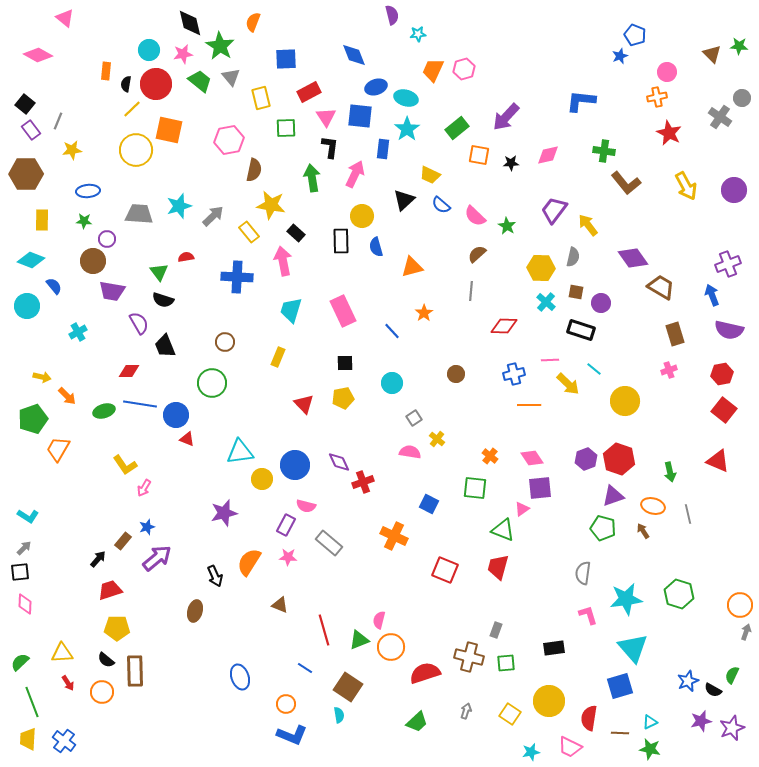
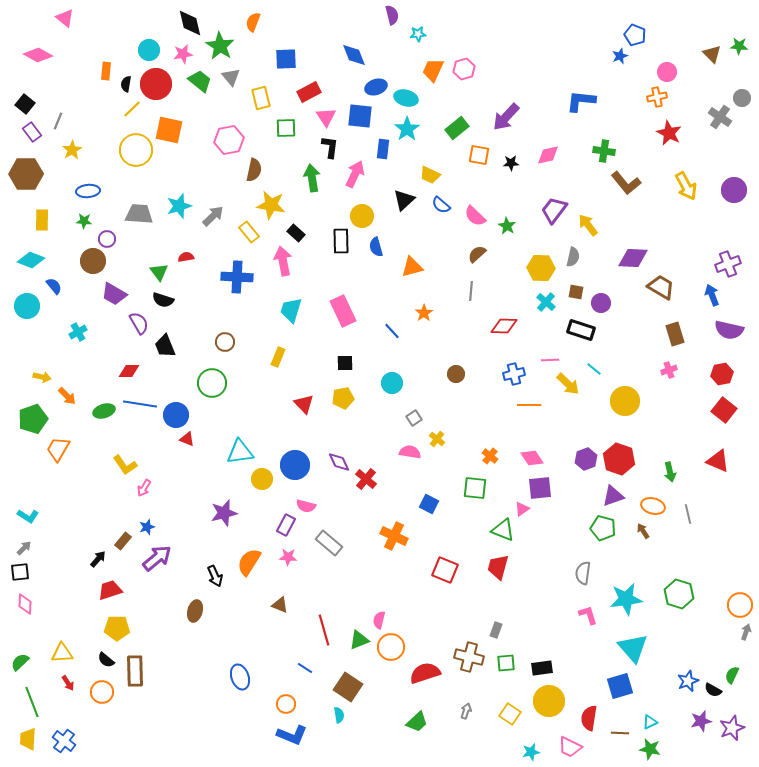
purple rectangle at (31, 130): moved 1 px right, 2 px down
yellow star at (72, 150): rotated 24 degrees counterclockwise
purple diamond at (633, 258): rotated 52 degrees counterclockwise
purple trapezoid at (112, 291): moved 2 px right, 3 px down; rotated 20 degrees clockwise
red cross at (363, 482): moved 3 px right, 3 px up; rotated 30 degrees counterclockwise
black rectangle at (554, 648): moved 12 px left, 20 px down
